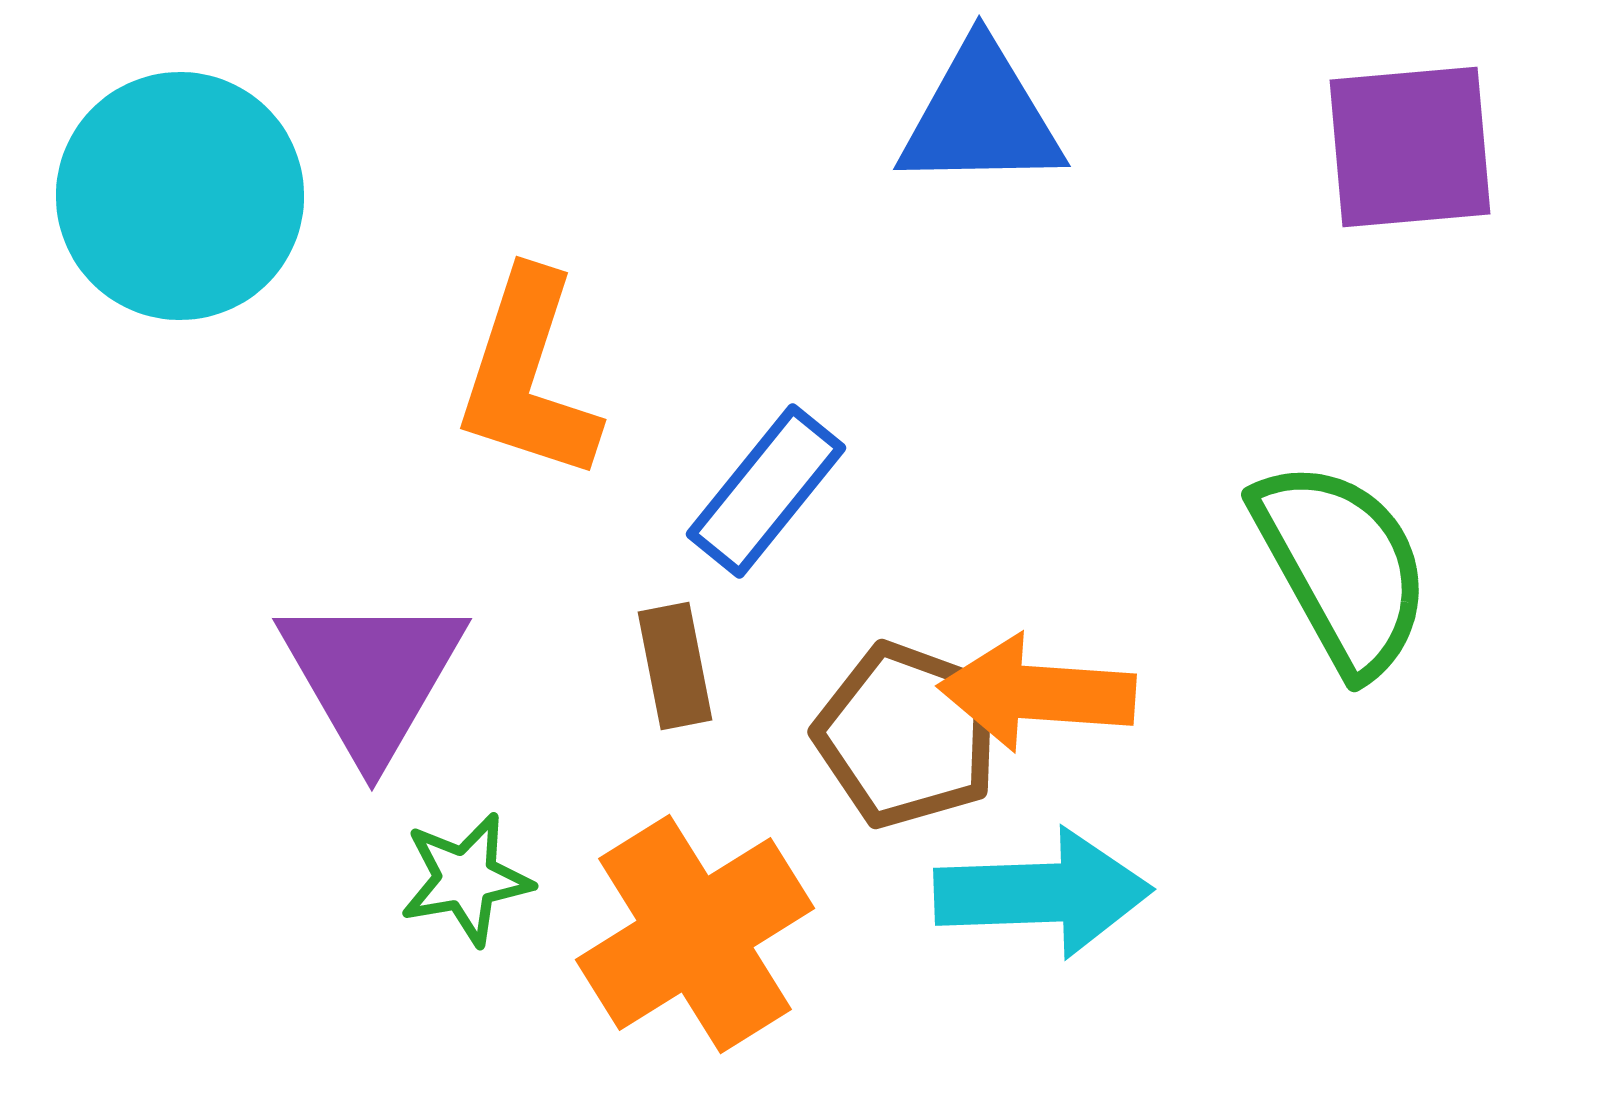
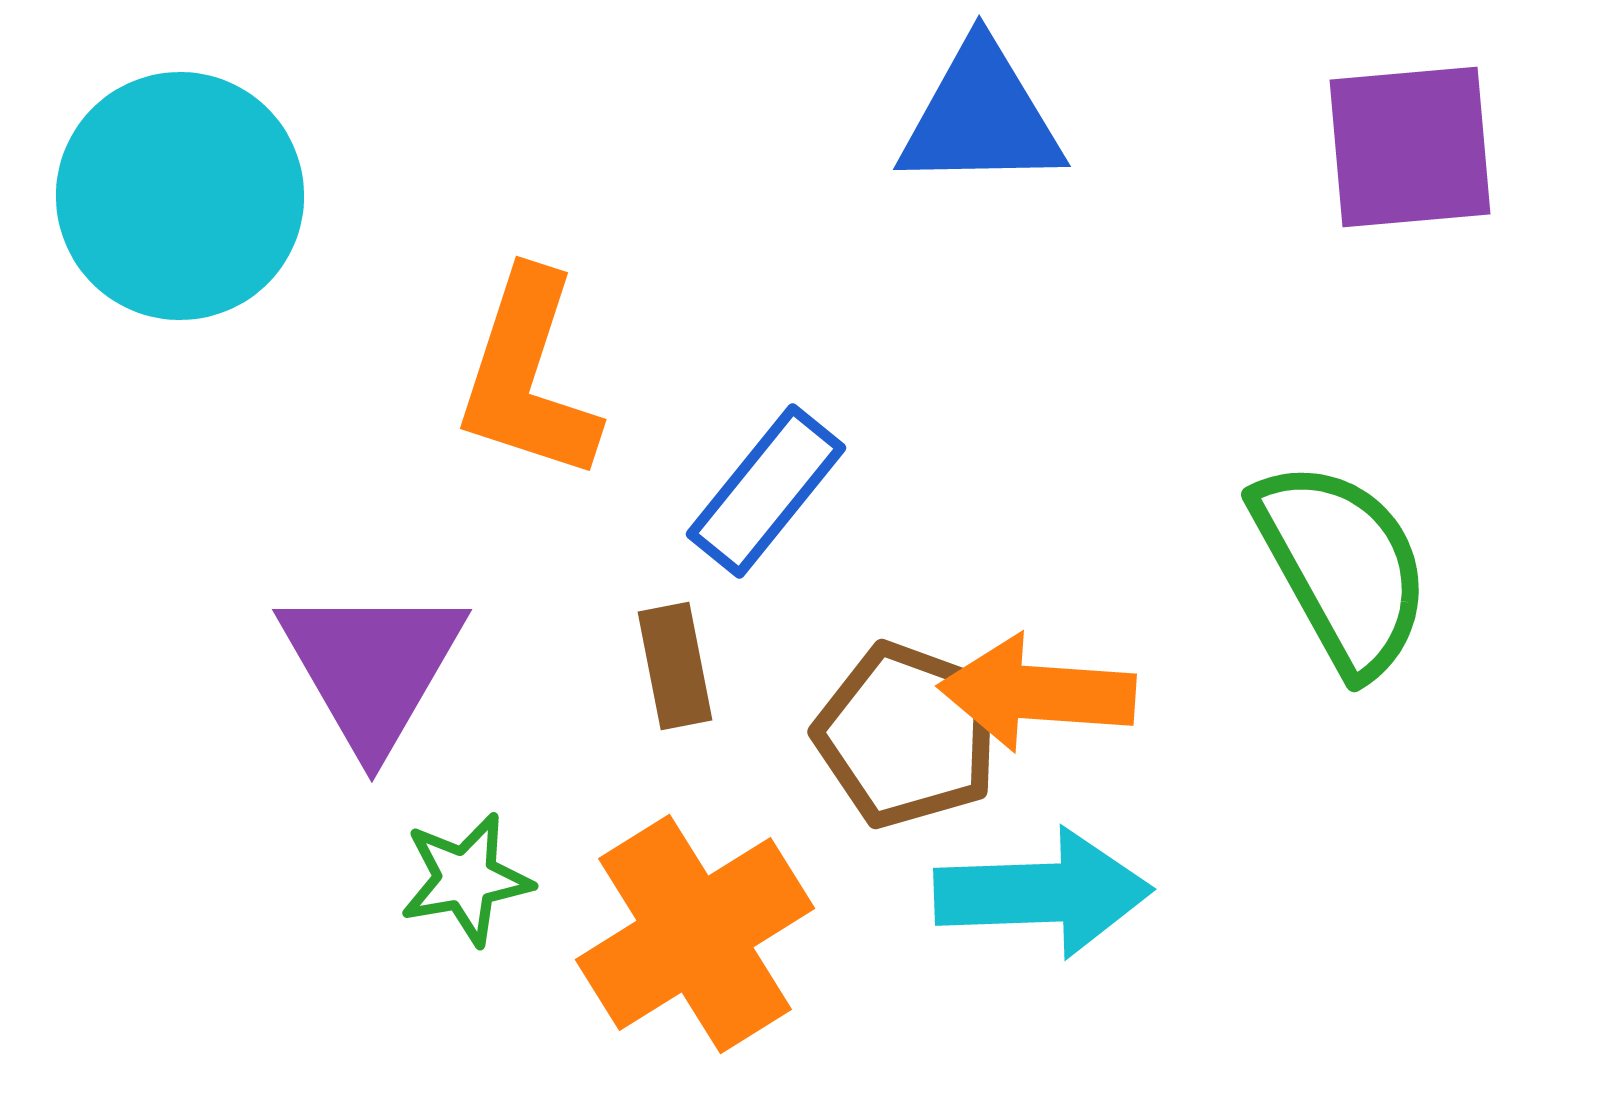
purple triangle: moved 9 px up
